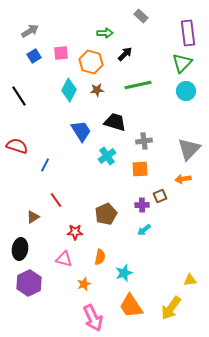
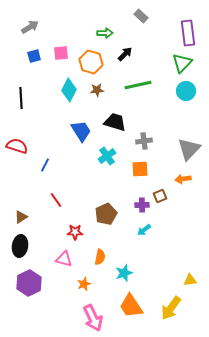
gray arrow: moved 4 px up
blue square: rotated 16 degrees clockwise
black line: moved 2 px right, 2 px down; rotated 30 degrees clockwise
brown triangle: moved 12 px left
black ellipse: moved 3 px up
